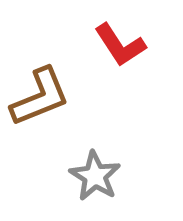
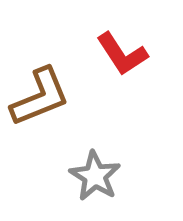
red L-shape: moved 2 px right, 9 px down
